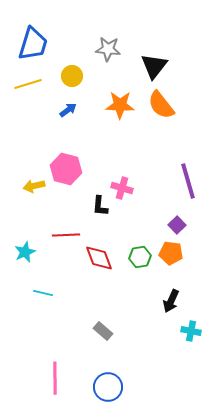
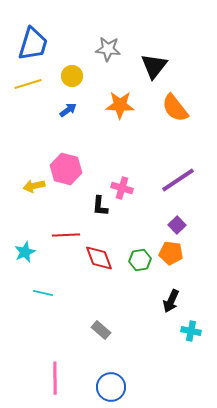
orange semicircle: moved 14 px right, 3 px down
purple line: moved 10 px left, 1 px up; rotated 72 degrees clockwise
green hexagon: moved 3 px down
gray rectangle: moved 2 px left, 1 px up
blue circle: moved 3 px right
